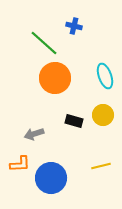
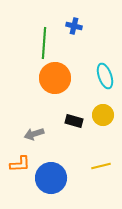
green line: rotated 52 degrees clockwise
